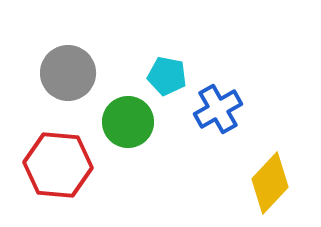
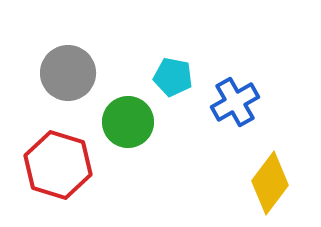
cyan pentagon: moved 6 px right, 1 px down
blue cross: moved 17 px right, 7 px up
red hexagon: rotated 12 degrees clockwise
yellow diamond: rotated 6 degrees counterclockwise
